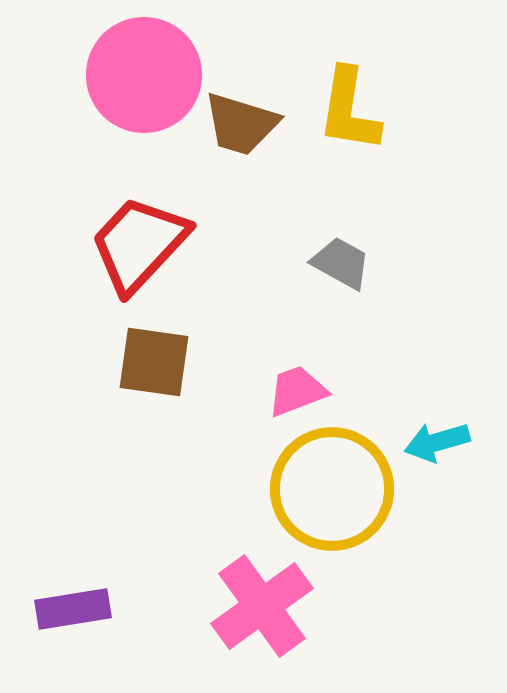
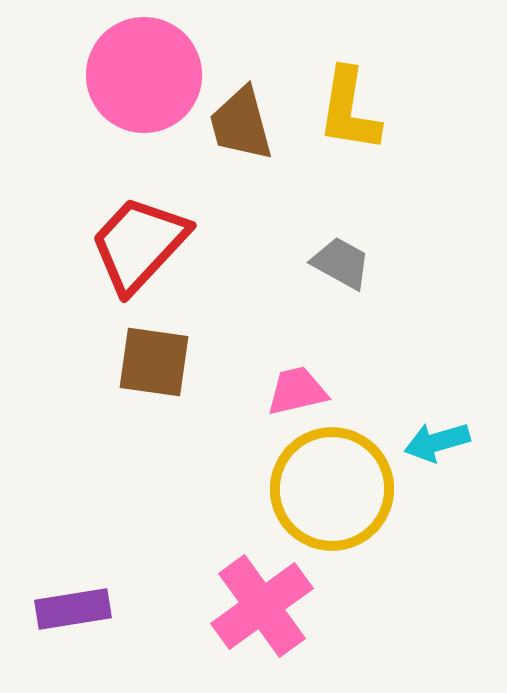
brown trapezoid: rotated 58 degrees clockwise
pink trapezoid: rotated 8 degrees clockwise
